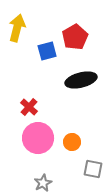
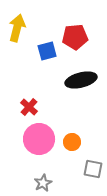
red pentagon: rotated 25 degrees clockwise
pink circle: moved 1 px right, 1 px down
